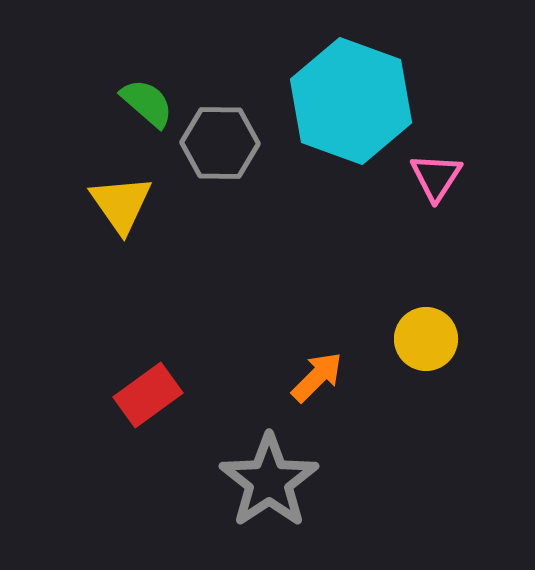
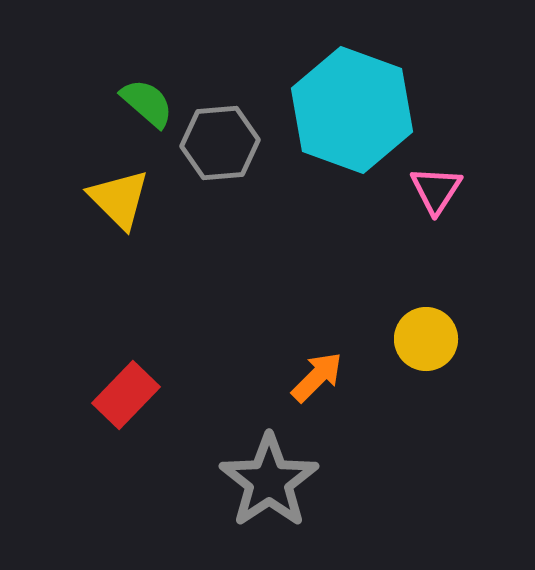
cyan hexagon: moved 1 px right, 9 px down
gray hexagon: rotated 6 degrees counterclockwise
pink triangle: moved 13 px down
yellow triangle: moved 2 px left, 5 px up; rotated 10 degrees counterclockwise
red rectangle: moved 22 px left; rotated 10 degrees counterclockwise
